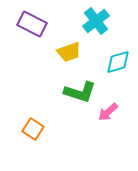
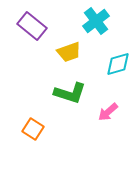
purple rectangle: moved 2 px down; rotated 12 degrees clockwise
cyan diamond: moved 2 px down
green L-shape: moved 10 px left, 1 px down
